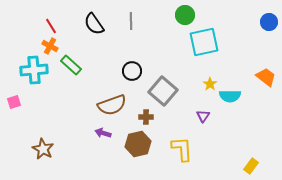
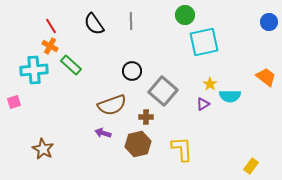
purple triangle: moved 12 px up; rotated 24 degrees clockwise
